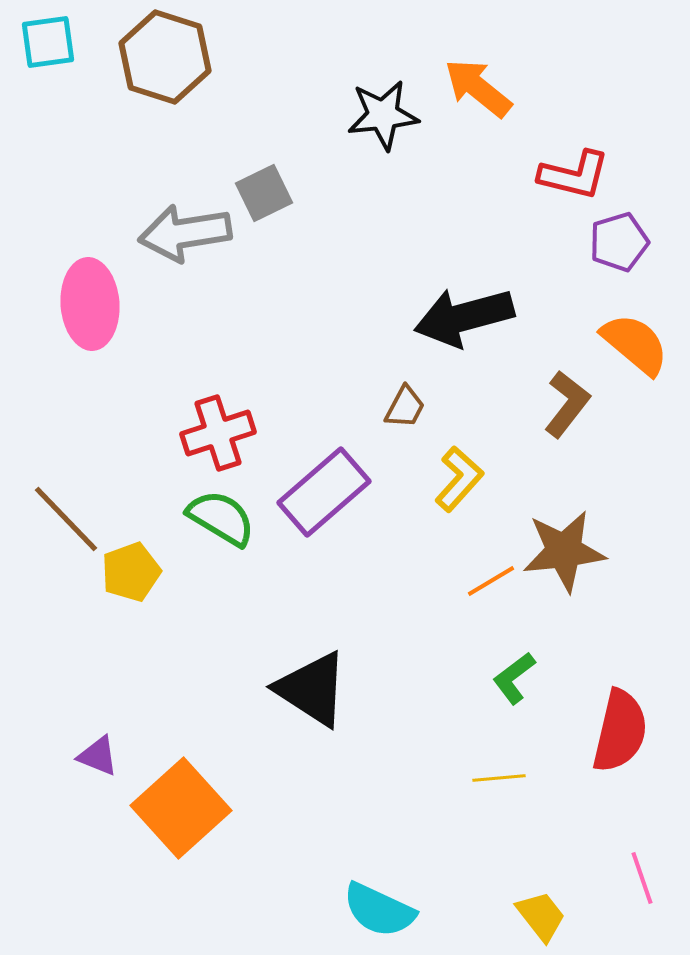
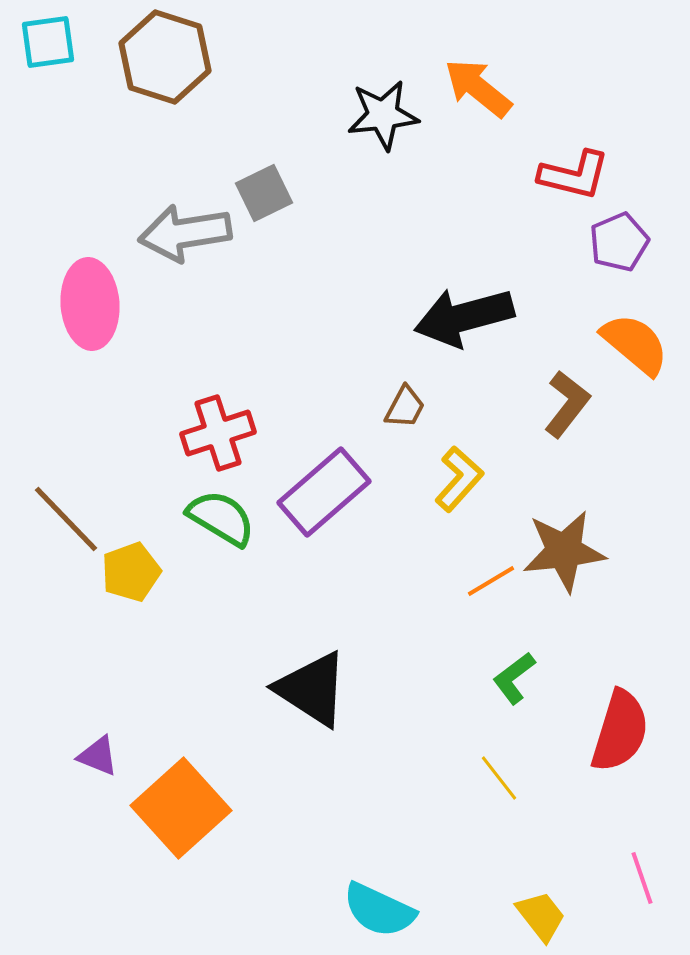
purple pentagon: rotated 6 degrees counterclockwise
red semicircle: rotated 4 degrees clockwise
yellow line: rotated 57 degrees clockwise
